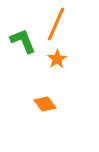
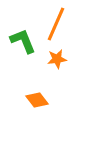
orange star: rotated 24 degrees clockwise
orange diamond: moved 8 px left, 4 px up
